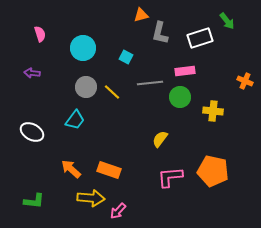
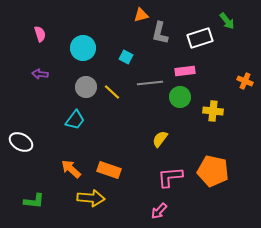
purple arrow: moved 8 px right, 1 px down
white ellipse: moved 11 px left, 10 px down
pink arrow: moved 41 px right
